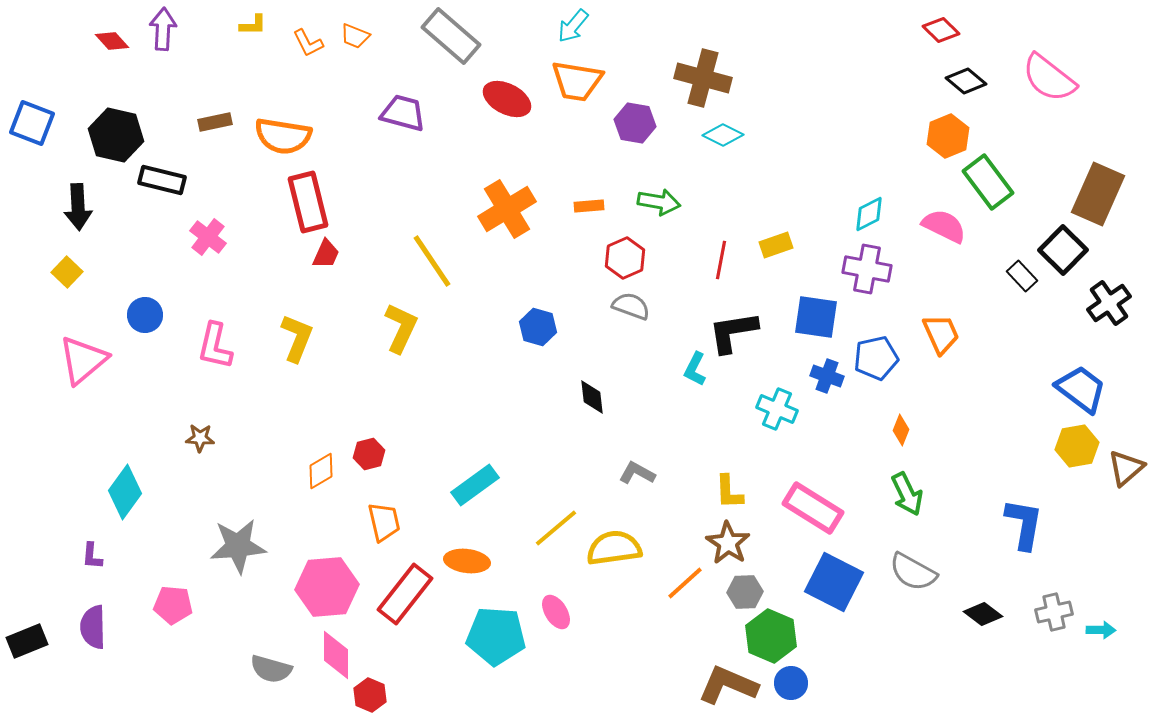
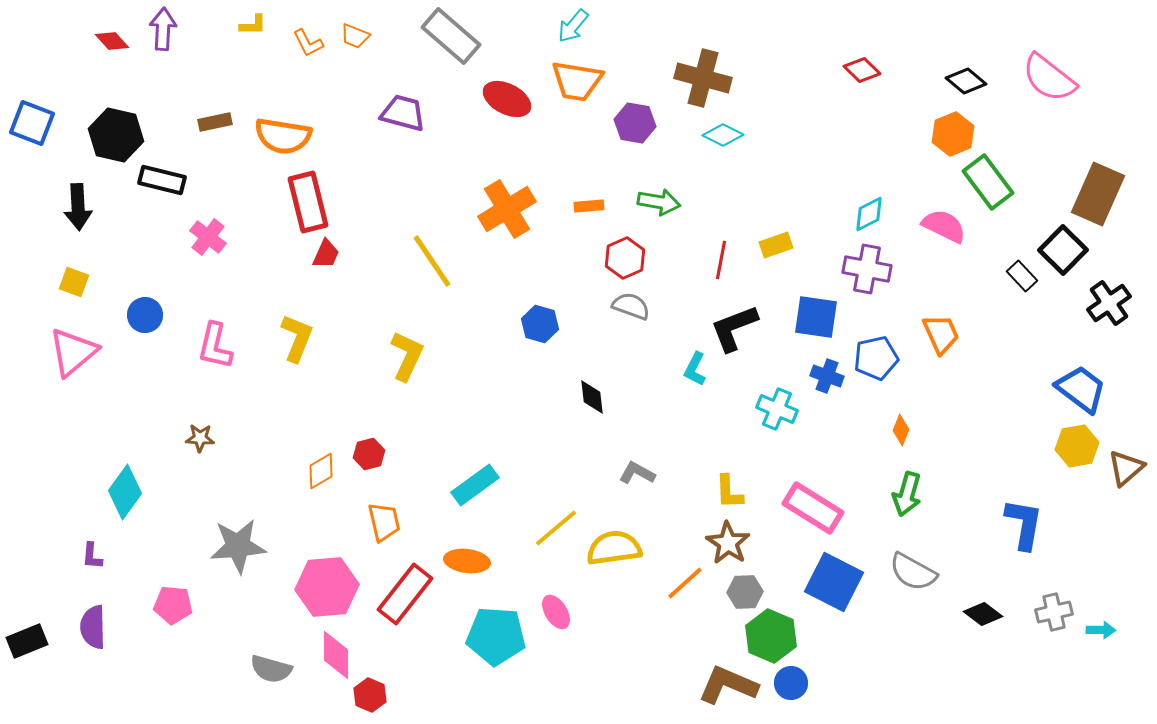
red diamond at (941, 30): moved 79 px left, 40 px down
orange hexagon at (948, 136): moved 5 px right, 2 px up
yellow square at (67, 272): moved 7 px right, 10 px down; rotated 24 degrees counterclockwise
blue hexagon at (538, 327): moved 2 px right, 3 px up
yellow L-shape at (401, 328): moved 6 px right, 28 px down
black L-shape at (733, 332): moved 1 px right, 4 px up; rotated 12 degrees counterclockwise
pink triangle at (83, 360): moved 10 px left, 8 px up
green arrow at (907, 494): rotated 42 degrees clockwise
